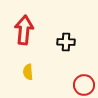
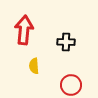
yellow semicircle: moved 6 px right, 6 px up
red circle: moved 13 px left
